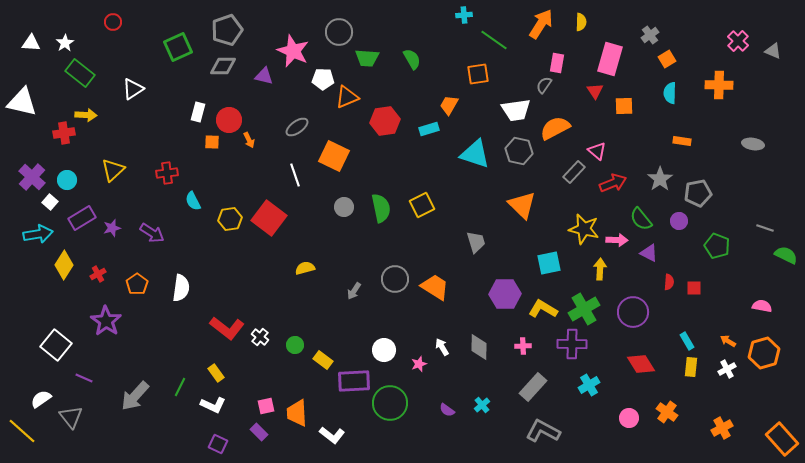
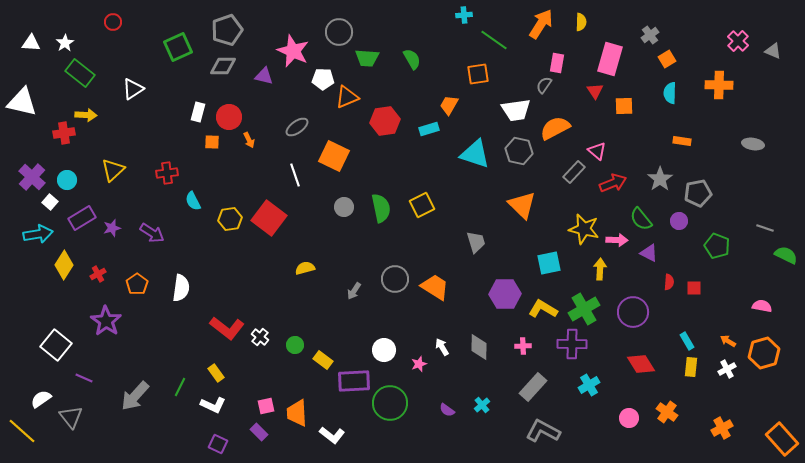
red circle at (229, 120): moved 3 px up
